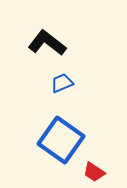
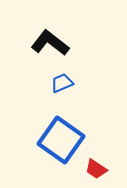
black L-shape: moved 3 px right
red trapezoid: moved 2 px right, 3 px up
